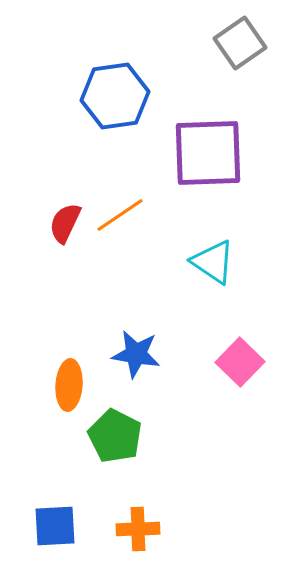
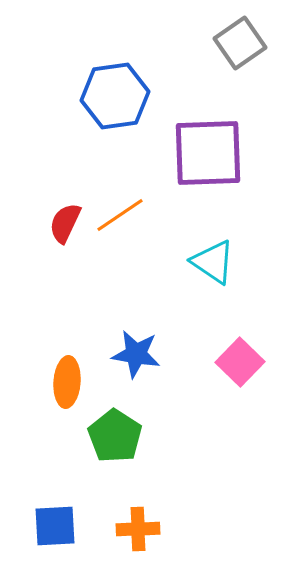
orange ellipse: moved 2 px left, 3 px up
green pentagon: rotated 6 degrees clockwise
